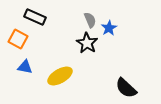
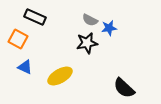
gray semicircle: rotated 140 degrees clockwise
blue star: rotated 21 degrees clockwise
black star: rotated 30 degrees clockwise
blue triangle: rotated 14 degrees clockwise
black semicircle: moved 2 px left
